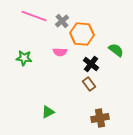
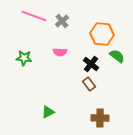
orange hexagon: moved 20 px right
green semicircle: moved 1 px right, 6 px down
brown cross: rotated 12 degrees clockwise
